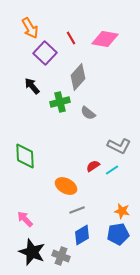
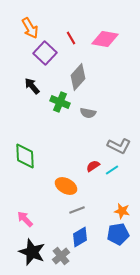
green cross: rotated 36 degrees clockwise
gray semicircle: rotated 28 degrees counterclockwise
blue diamond: moved 2 px left, 2 px down
gray cross: rotated 30 degrees clockwise
